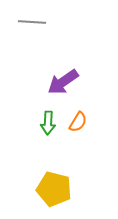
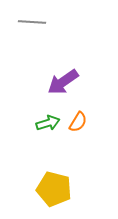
green arrow: rotated 110 degrees counterclockwise
